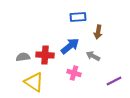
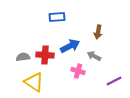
blue rectangle: moved 21 px left
blue arrow: rotated 12 degrees clockwise
gray arrow: moved 1 px right
pink cross: moved 4 px right, 2 px up
